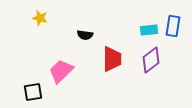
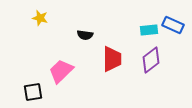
blue rectangle: moved 1 px up; rotated 75 degrees counterclockwise
